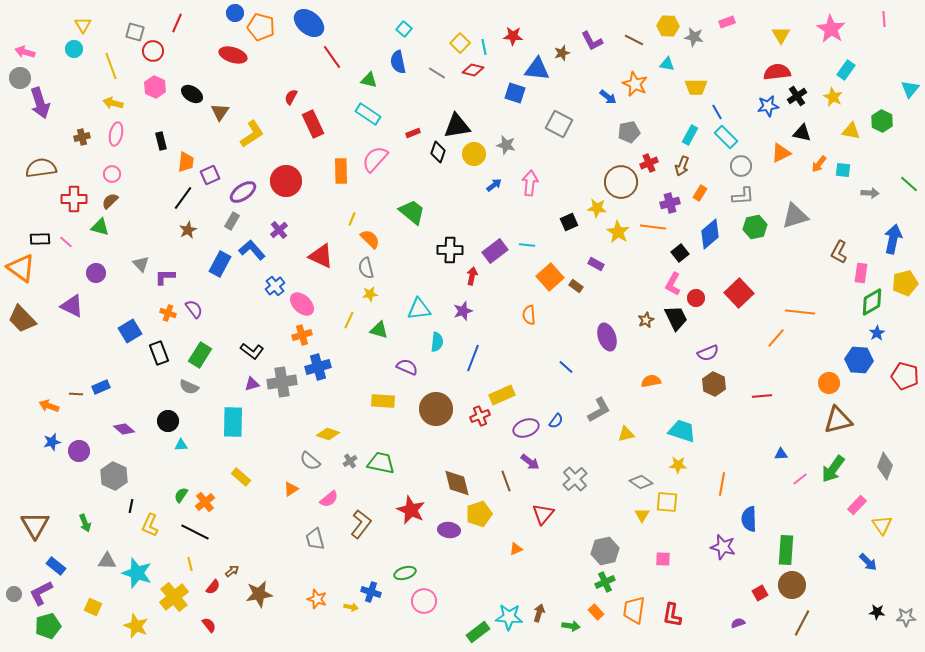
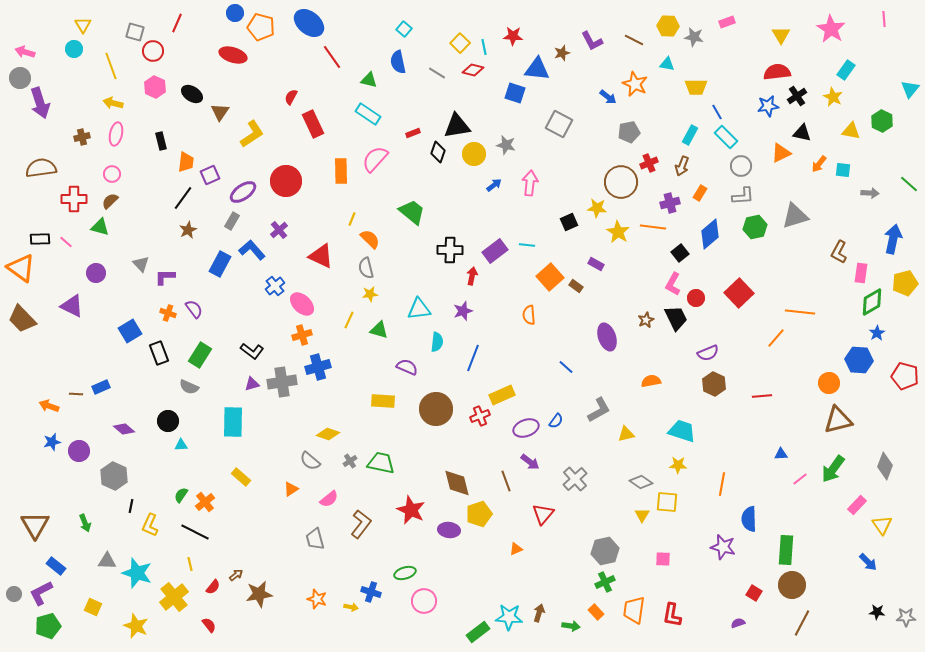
brown arrow at (232, 571): moved 4 px right, 4 px down
red square at (760, 593): moved 6 px left; rotated 28 degrees counterclockwise
